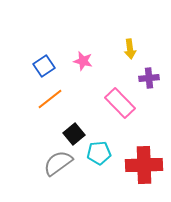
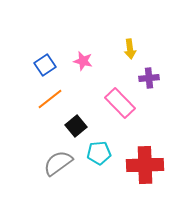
blue square: moved 1 px right, 1 px up
black square: moved 2 px right, 8 px up
red cross: moved 1 px right
